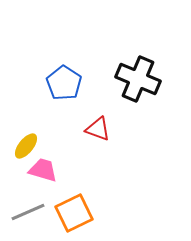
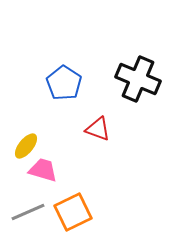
orange square: moved 1 px left, 1 px up
